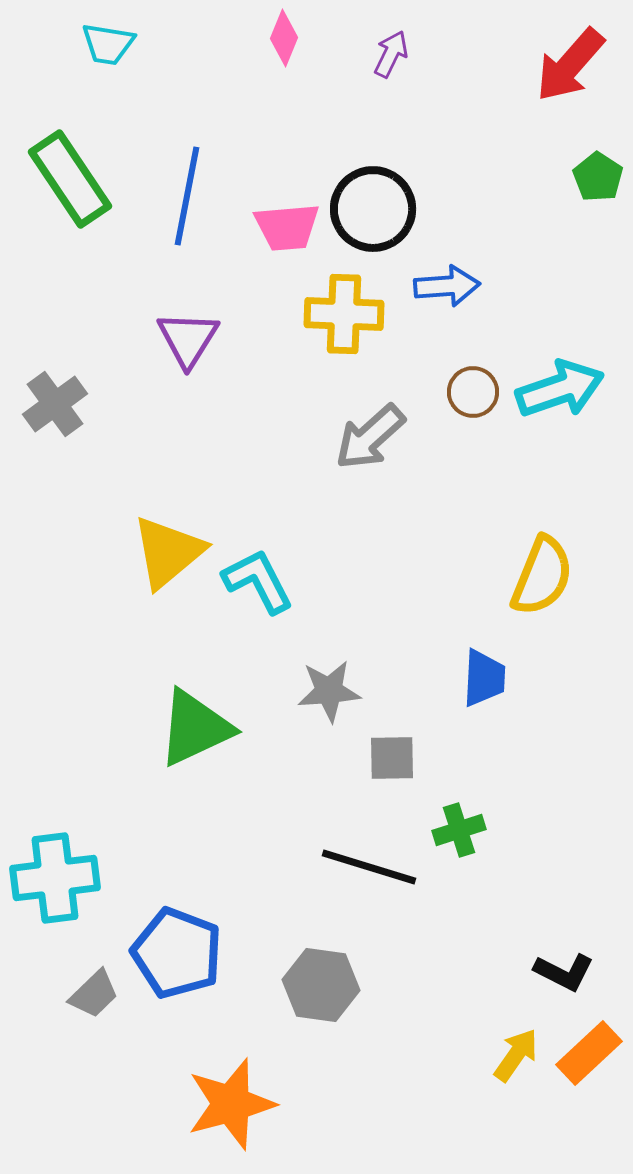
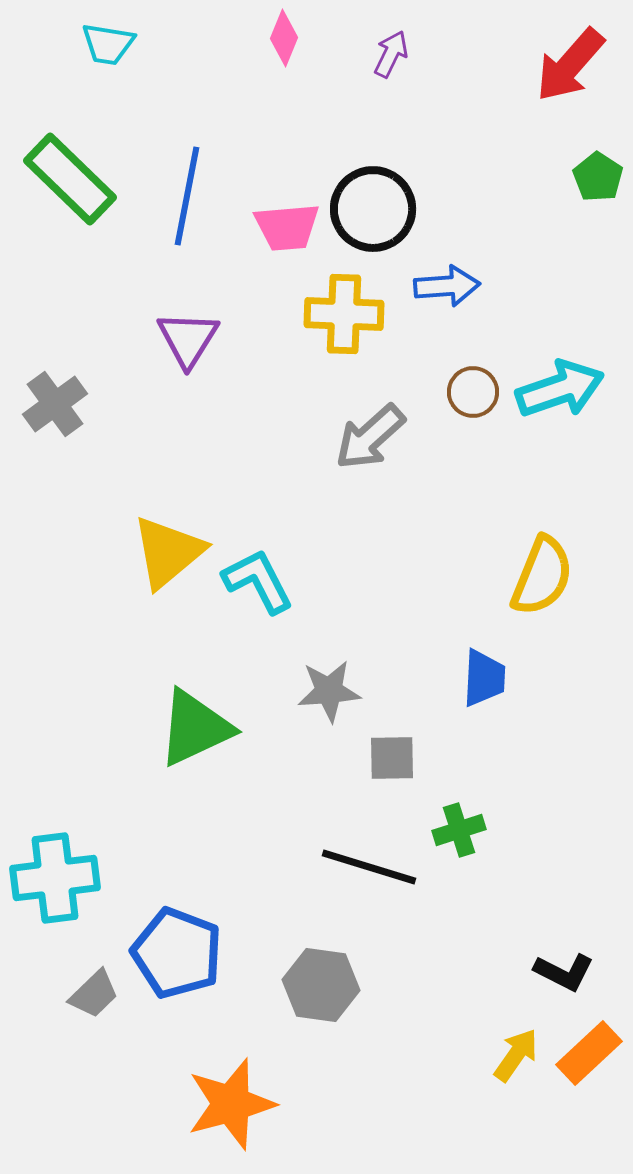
green rectangle: rotated 12 degrees counterclockwise
